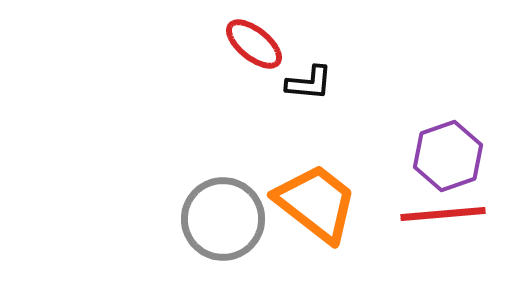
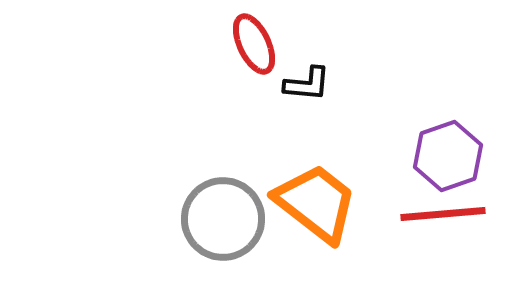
red ellipse: rotated 26 degrees clockwise
black L-shape: moved 2 px left, 1 px down
